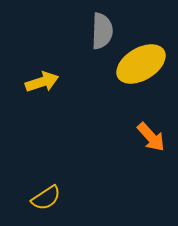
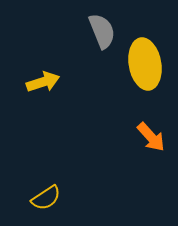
gray semicircle: rotated 24 degrees counterclockwise
yellow ellipse: moved 4 px right; rotated 69 degrees counterclockwise
yellow arrow: moved 1 px right
